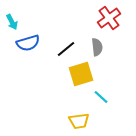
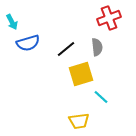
red cross: rotated 15 degrees clockwise
